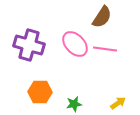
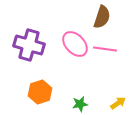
brown semicircle: rotated 15 degrees counterclockwise
orange hexagon: rotated 20 degrees counterclockwise
green star: moved 6 px right
